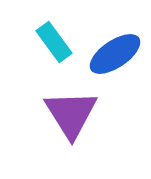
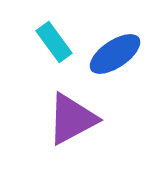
purple triangle: moved 1 px right, 5 px down; rotated 34 degrees clockwise
